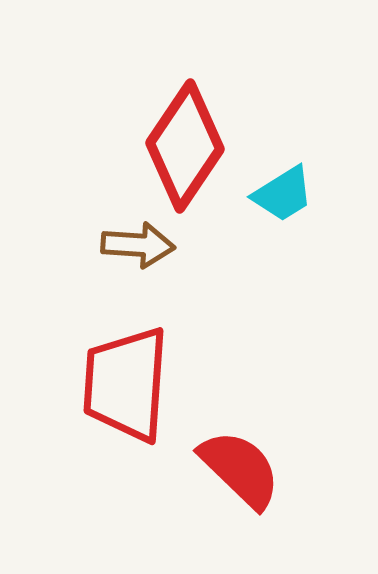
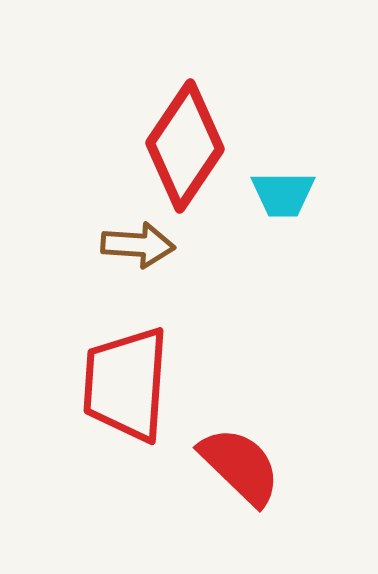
cyan trapezoid: rotated 32 degrees clockwise
red semicircle: moved 3 px up
